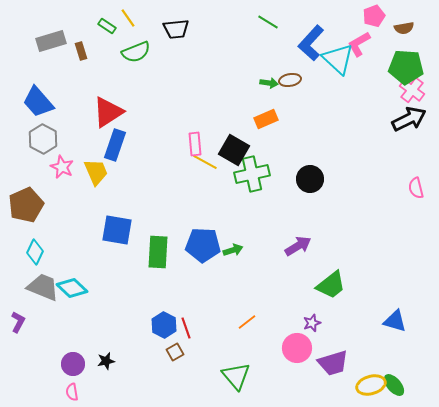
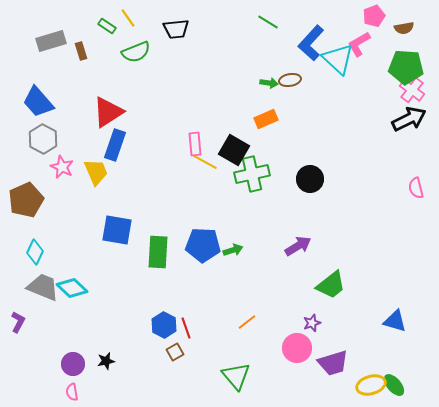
brown pentagon at (26, 205): moved 5 px up
